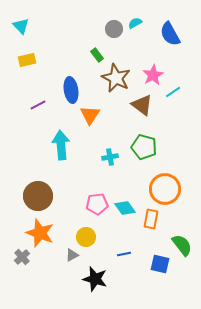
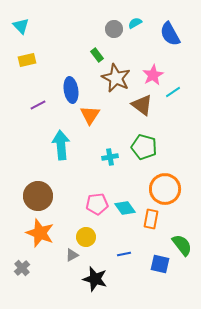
gray cross: moved 11 px down
